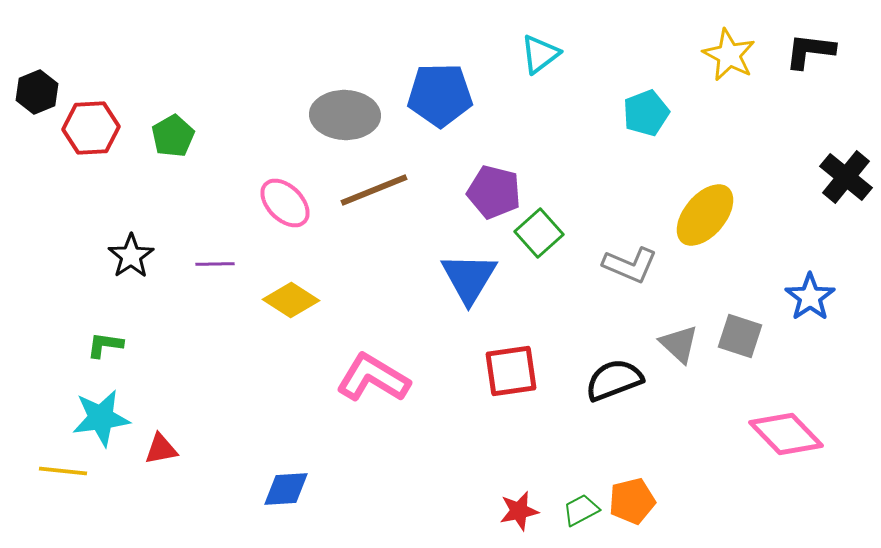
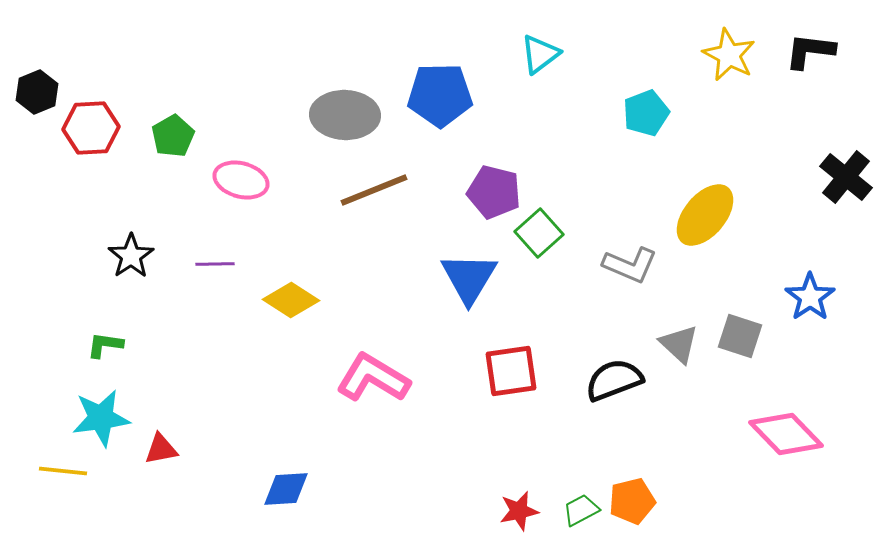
pink ellipse: moved 44 px left, 23 px up; rotated 30 degrees counterclockwise
